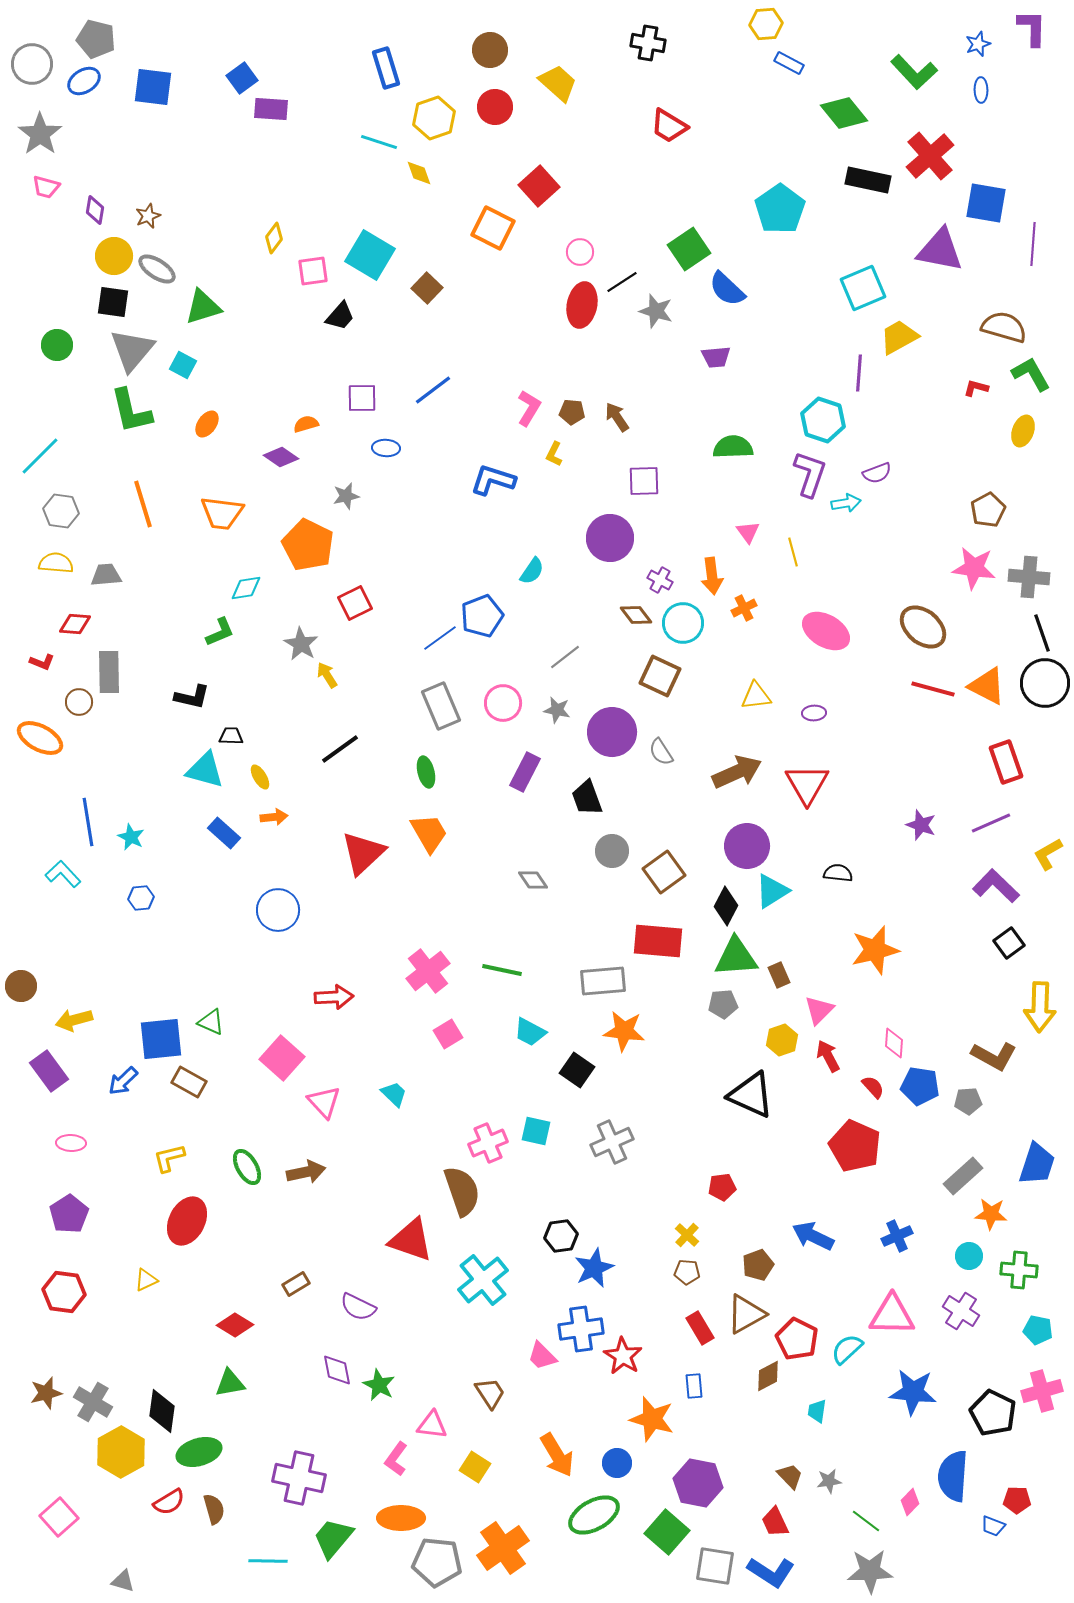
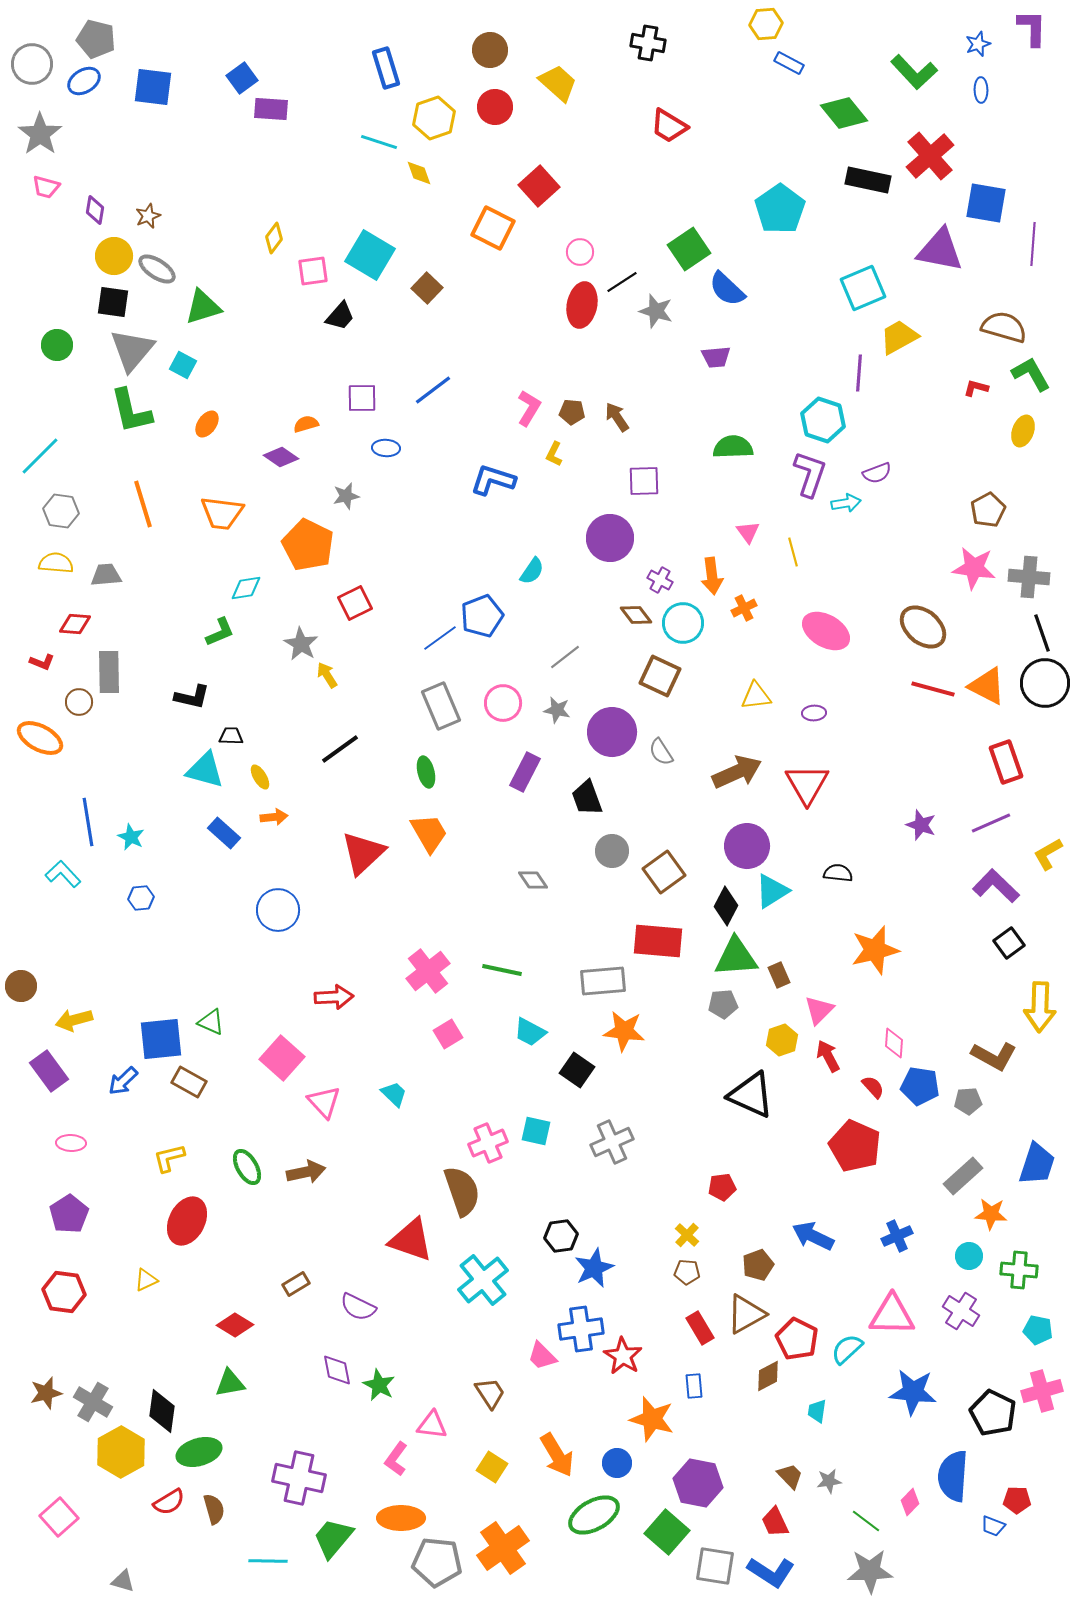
yellow square at (475, 1467): moved 17 px right
